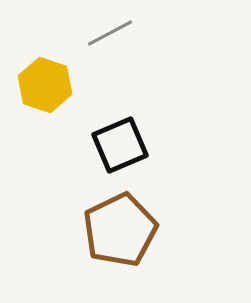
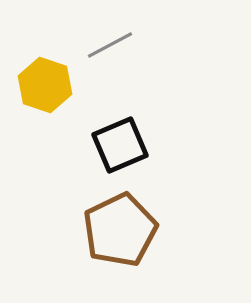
gray line: moved 12 px down
